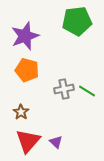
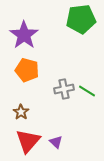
green pentagon: moved 4 px right, 2 px up
purple star: moved 1 px left, 1 px up; rotated 16 degrees counterclockwise
